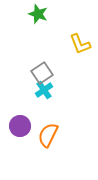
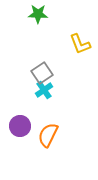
green star: rotated 18 degrees counterclockwise
